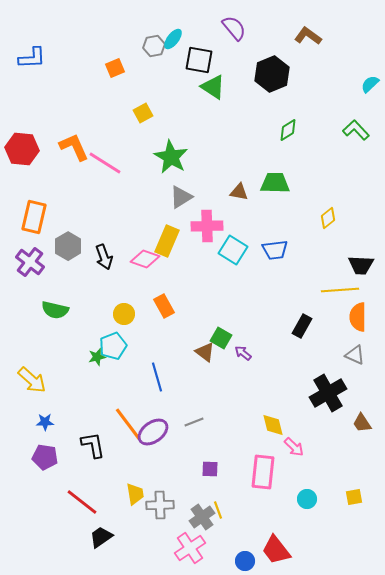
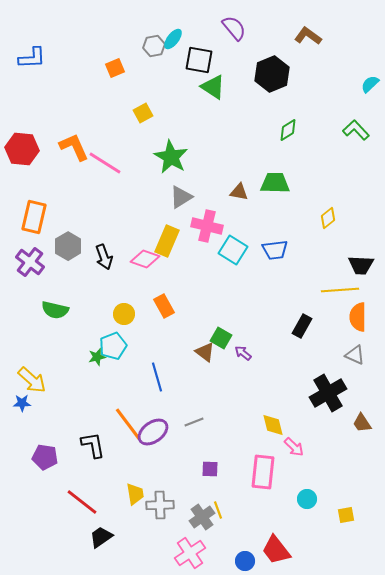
pink cross at (207, 226): rotated 16 degrees clockwise
blue star at (45, 422): moved 23 px left, 19 px up
yellow square at (354, 497): moved 8 px left, 18 px down
pink cross at (190, 548): moved 5 px down
